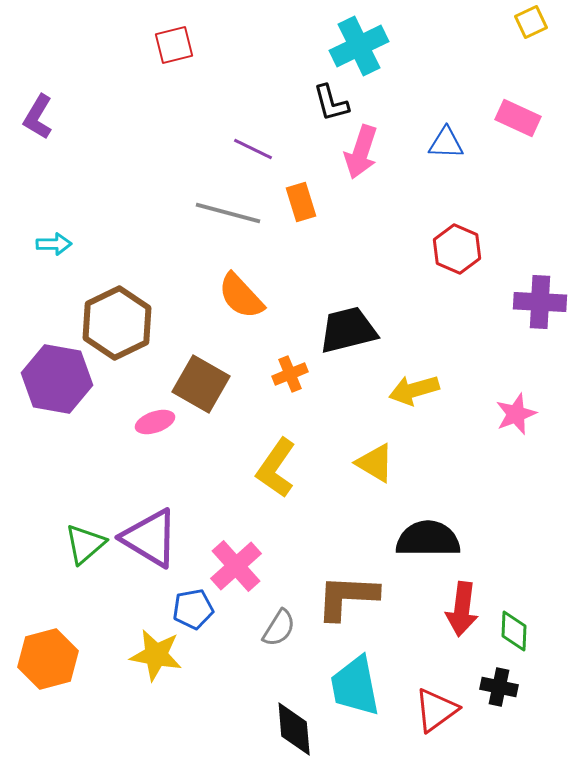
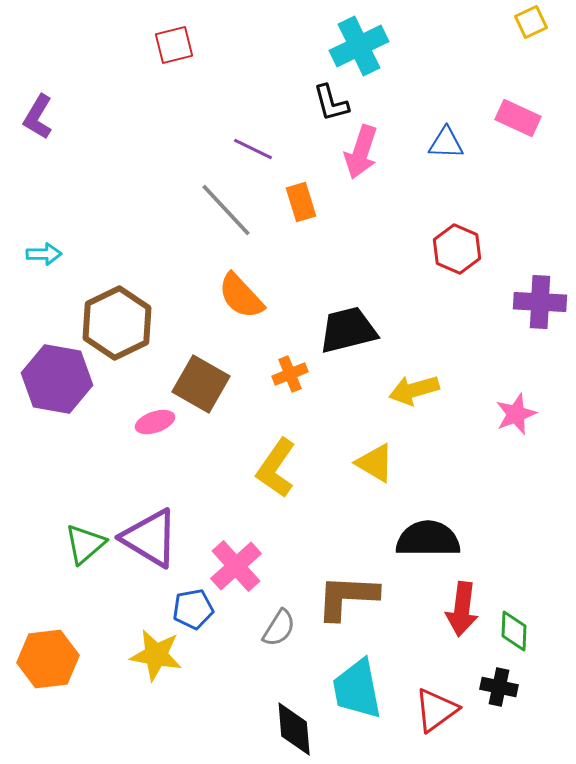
gray line: moved 2 px left, 3 px up; rotated 32 degrees clockwise
cyan arrow: moved 10 px left, 10 px down
orange hexagon: rotated 8 degrees clockwise
cyan trapezoid: moved 2 px right, 3 px down
